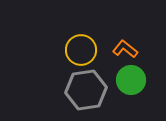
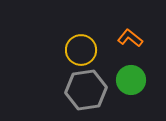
orange L-shape: moved 5 px right, 11 px up
